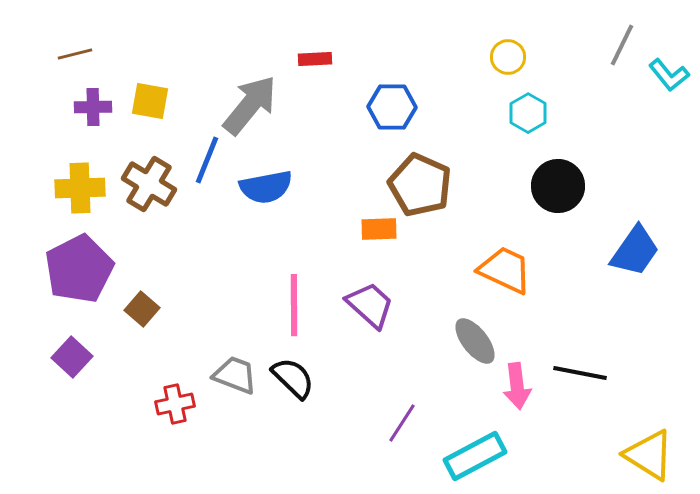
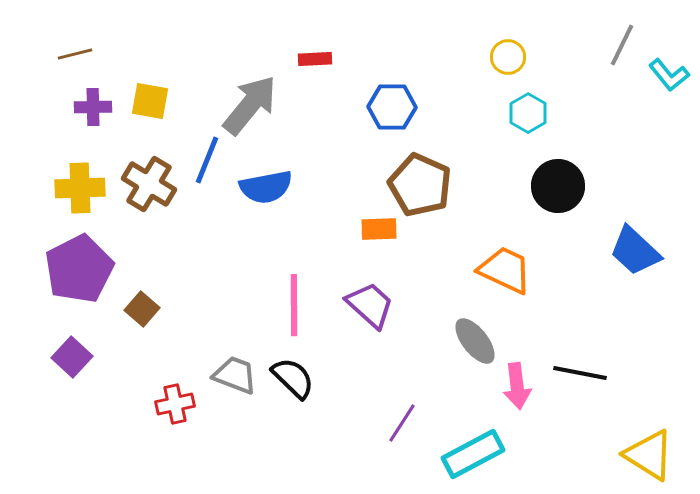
blue trapezoid: rotated 98 degrees clockwise
cyan rectangle: moved 2 px left, 2 px up
